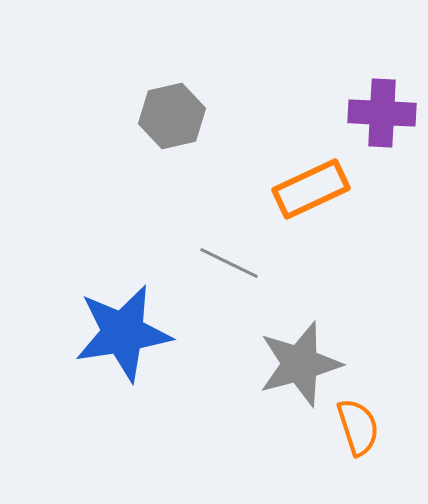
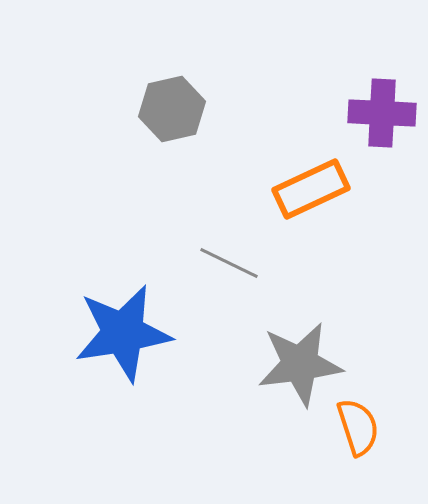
gray hexagon: moved 7 px up
gray star: rotated 8 degrees clockwise
